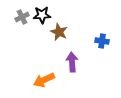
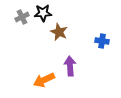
black star: moved 1 px right, 2 px up
purple arrow: moved 2 px left, 4 px down
